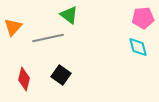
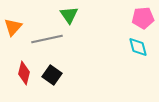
green triangle: rotated 18 degrees clockwise
gray line: moved 1 px left, 1 px down
black square: moved 9 px left
red diamond: moved 6 px up
